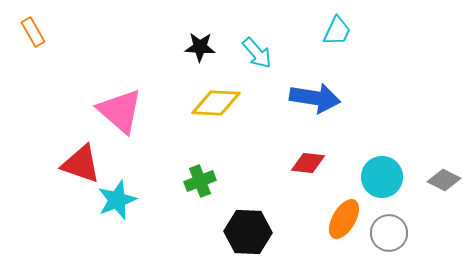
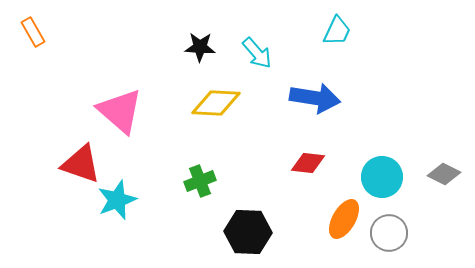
gray diamond: moved 6 px up
